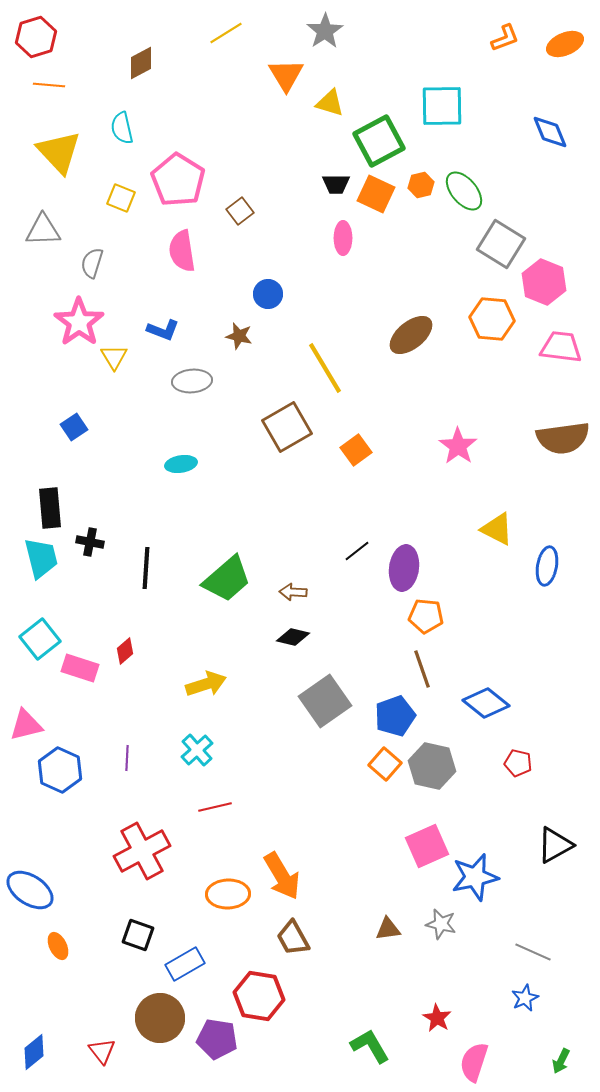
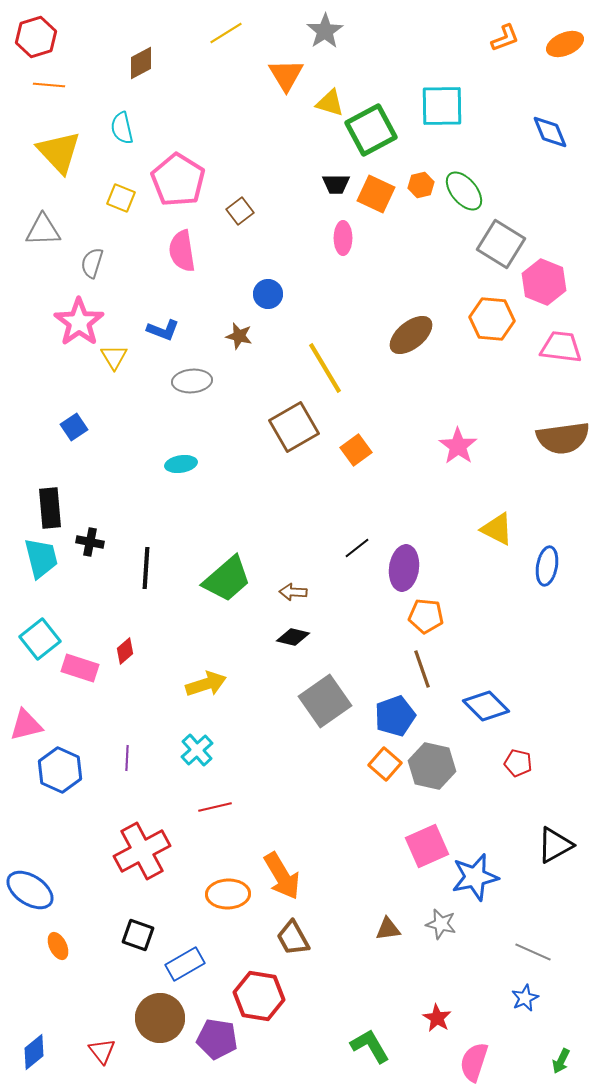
green square at (379, 141): moved 8 px left, 11 px up
brown square at (287, 427): moved 7 px right
black line at (357, 551): moved 3 px up
blue diamond at (486, 703): moved 3 px down; rotated 6 degrees clockwise
